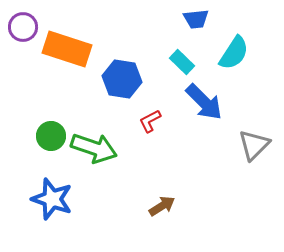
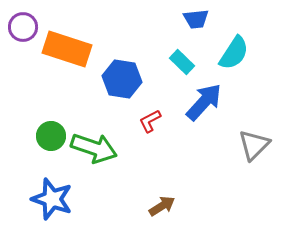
blue arrow: rotated 93 degrees counterclockwise
